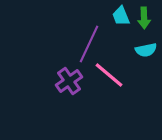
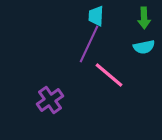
cyan trapezoid: moved 25 px left; rotated 25 degrees clockwise
cyan semicircle: moved 2 px left, 3 px up
purple cross: moved 19 px left, 19 px down
